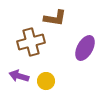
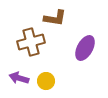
purple arrow: moved 2 px down
